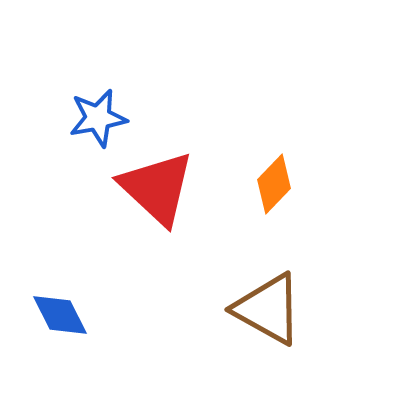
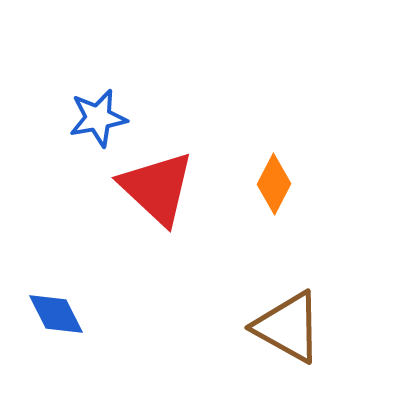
orange diamond: rotated 16 degrees counterclockwise
brown triangle: moved 20 px right, 18 px down
blue diamond: moved 4 px left, 1 px up
